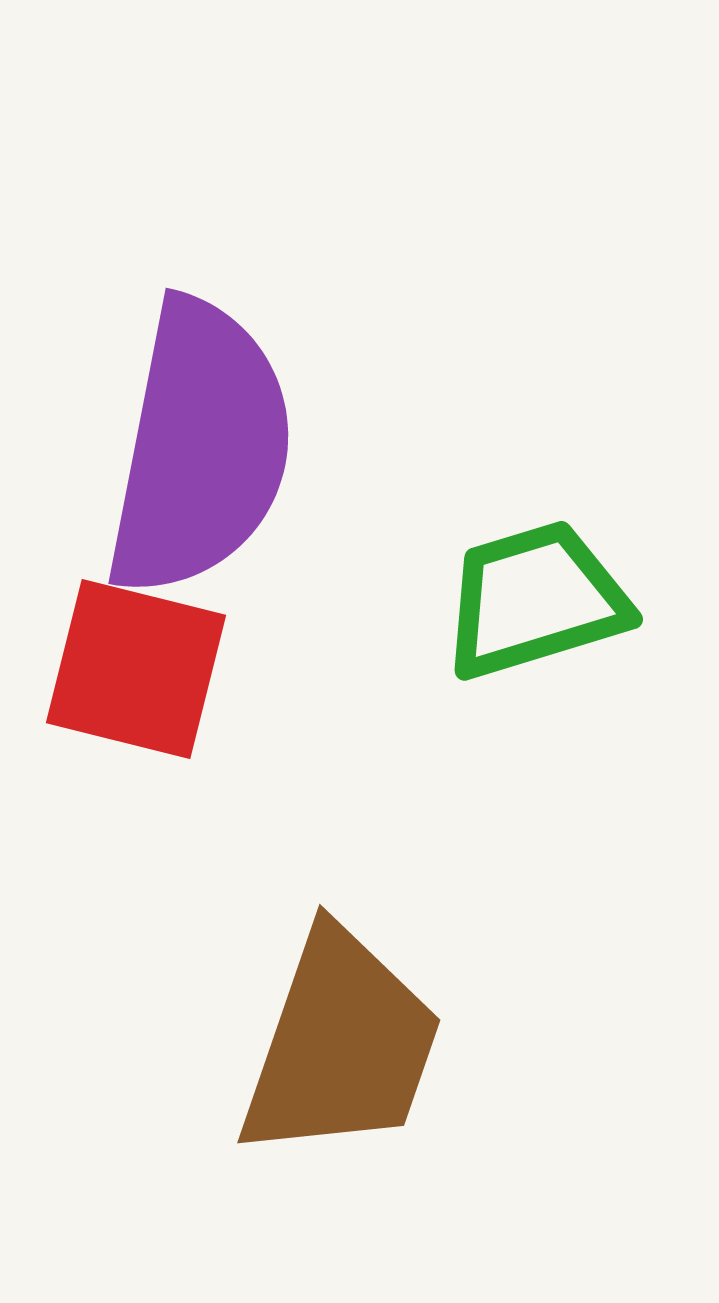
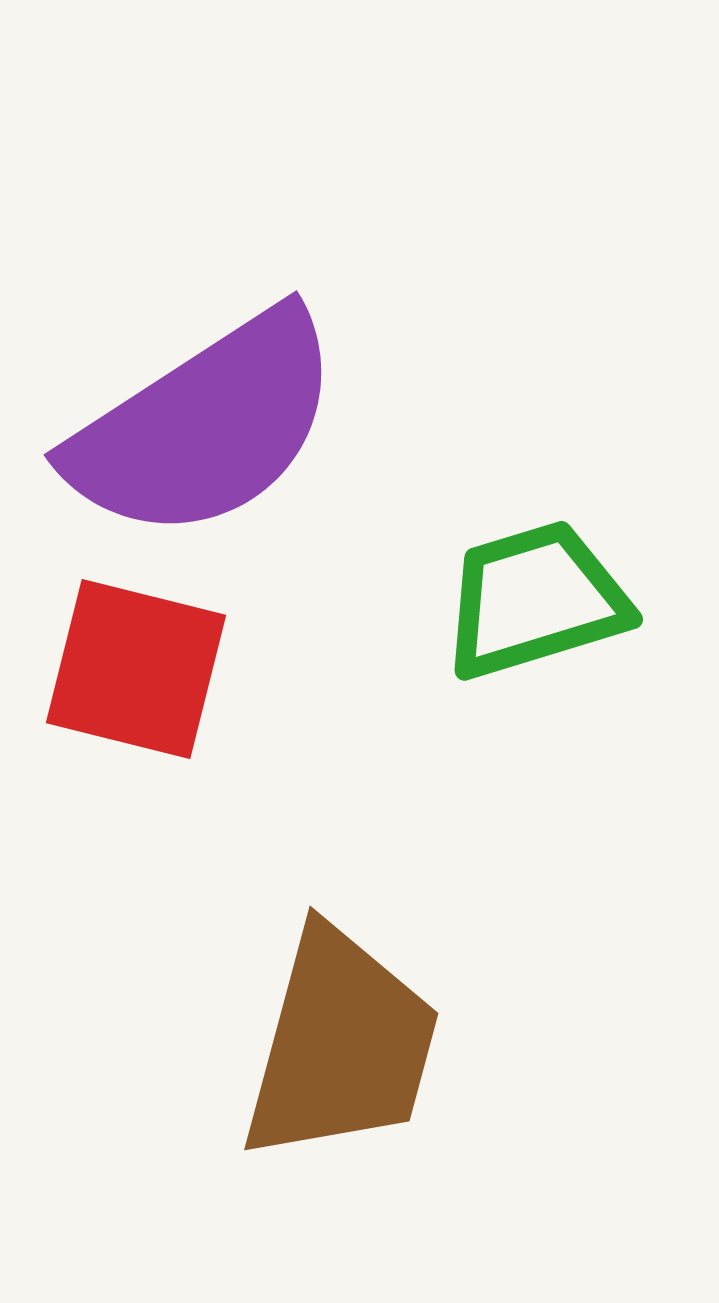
purple semicircle: moved 5 px right, 22 px up; rotated 46 degrees clockwise
brown trapezoid: rotated 4 degrees counterclockwise
